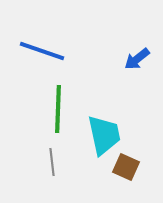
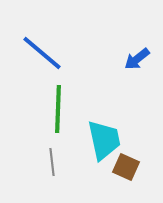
blue line: moved 2 px down; rotated 21 degrees clockwise
cyan trapezoid: moved 5 px down
